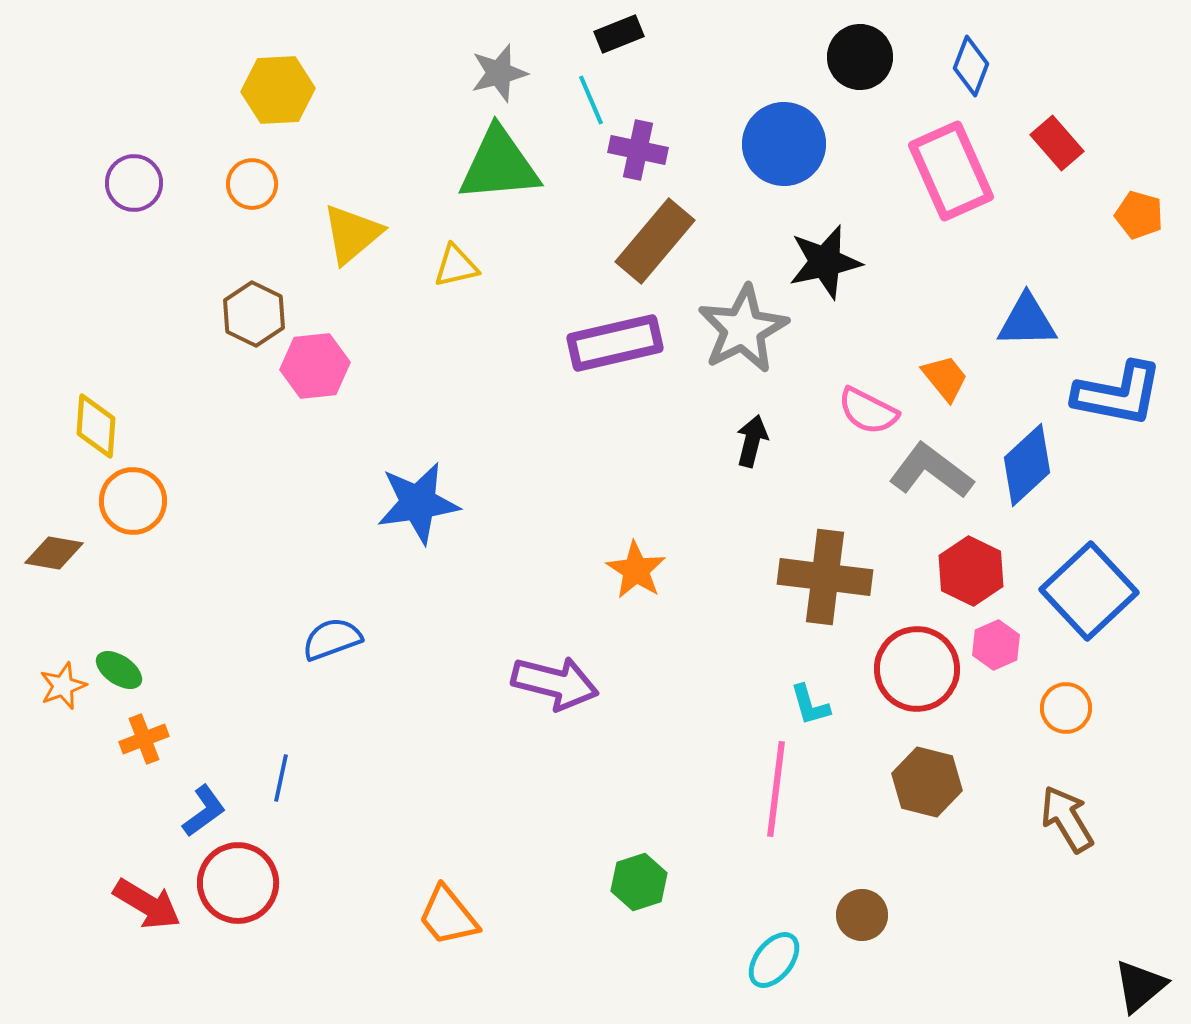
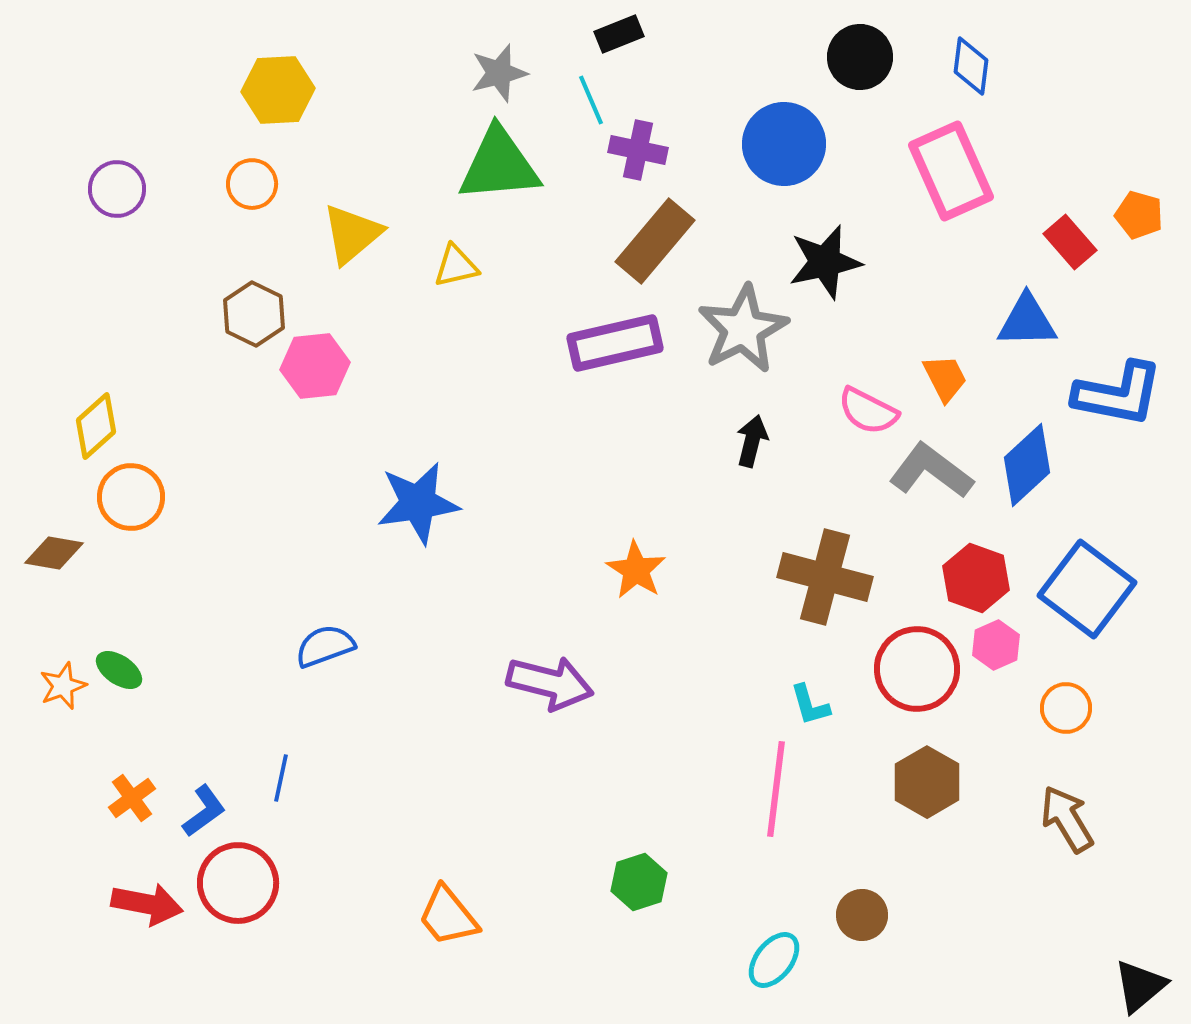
blue diamond at (971, 66): rotated 14 degrees counterclockwise
red rectangle at (1057, 143): moved 13 px right, 99 px down
purple circle at (134, 183): moved 17 px left, 6 px down
orange trapezoid at (945, 378): rotated 12 degrees clockwise
yellow diamond at (96, 426): rotated 44 degrees clockwise
orange circle at (133, 501): moved 2 px left, 4 px up
red hexagon at (971, 571): moved 5 px right, 7 px down; rotated 6 degrees counterclockwise
brown cross at (825, 577): rotated 8 degrees clockwise
blue square at (1089, 591): moved 2 px left, 2 px up; rotated 10 degrees counterclockwise
blue semicircle at (332, 639): moved 7 px left, 7 px down
purple arrow at (555, 683): moved 5 px left
orange cross at (144, 739): moved 12 px left, 59 px down; rotated 15 degrees counterclockwise
brown hexagon at (927, 782): rotated 16 degrees clockwise
red arrow at (147, 904): rotated 20 degrees counterclockwise
